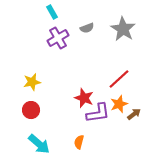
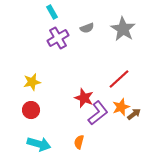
orange star: moved 2 px right, 3 px down
purple L-shape: rotated 30 degrees counterclockwise
cyan arrow: rotated 25 degrees counterclockwise
